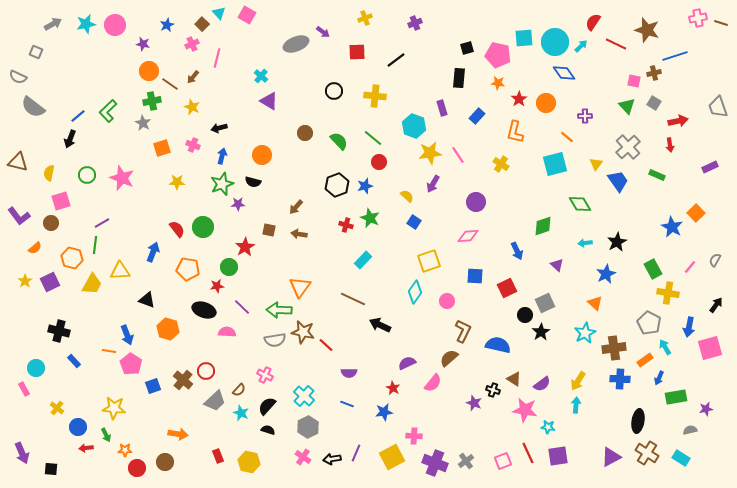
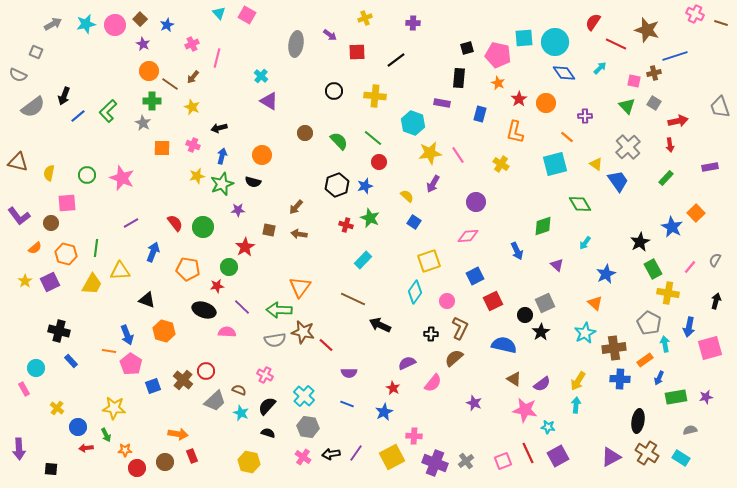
pink cross at (698, 18): moved 3 px left, 4 px up; rotated 36 degrees clockwise
purple cross at (415, 23): moved 2 px left; rotated 24 degrees clockwise
brown square at (202, 24): moved 62 px left, 5 px up
purple arrow at (323, 32): moved 7 px right, 3 px down
purple star at (143, 44): rotated 16 degrees clockwise
gray ellipse at (296, 44): rotated 60 degrees counterclockwise
cyan arrow at (581, 46): moved 19 px right, 22 px down
gray semicircle at (18, 77): moved 2 px up
orange star at (498, 83): rotated 16 degrees clockwise
green cross at (152, 101): rotated 12 degrees clockwise
gray semicircle at (33, 107): rotated 75 degrees counterclockwise
gray trapezoid at (718, 107): moved 2 px right
purple rectangle at (442, 108): moved 5 px up; rotated 63 degrees counterclockwise
blue rectangle at (477, 116): moved 3 px right, 2 px up; rotated 28 degrees counterclockwise
cyan hexagon at (414, 126): moved 1 px left, 3 px up
black arrow at (70, 139): moved 6 px left, 43 px up
orange square at (162, 148): rotated 18 degrees clockwise
yellow triangle at (596, 164): rotated 32 degrees counterclockwise
purple rectangle at (710, 167): rotated 14 degrees clockwise
green rectangle at (657, 175): moved 9 px right, 3 px down; rotated 70 degrees counterclockwise
yellow star at (177, 182): moved 20 px right, 6 px up; rotated 14 degrees counterclockwise
pink square at (61, 201): moved 6 px right, 2 px down; rotated 12 degrees clockwise
purple star at (238, 204): moved 6 px down
purple line at (102, 223): moved 29 px right
red semicircle at (177, 229): moved 2 px left, 6 px up
black star at (617, 242): moved 23 px right
cyan arrow at (585, 243): rotated 48 degrees counterclockwise
green line at (95, 245): moved 1 px right, 3 px down
orange hexagon at (72, 258): moved 6 px left, 4 px up
blue square at (475, 276): rotated 30 degrees counterclockwise
red square at (507, 288): moved 14 px left, 13 px down
black arrow at (716, 305): moved 4 px up; rotated 21 degrees counterclockwise
orange hexagon at (168, 329): moved 4 px left, 2 px down
brown L-shape at (463, 331): moved 3 px left, 3 px up
blue semicircle at (498, 345): moved 6 px right
cyan arrow at (665, 347): moved 3 px up; rotated 21 degrees clockwise
brown semicircle at (449, 358): moved 5 px right
blue rectangle at (74, 361): moved 3 px left
brown semicircle at (239, 390): rotated 112 degrees counterclockwise
black cross at (493, 390): moved 62 px left, 56 px up; rotated 16 degrees counterclockwise
purple star at (706, 409): moved 12 px up
blue star at (384, 412): rotated 18 degrees counterclockwise
gray hexagon at (308, 427): rotated 25 degrees counterclockwise
black semicircle at (268, 430): moved 3 px down
purple arrow at (22, 453): moved 3 px left, 4 px up; rotated 20 degrees clockwise
purple line at (356, 453): rotated 12 degrees clockwise
red rectangle at (218, 456): moved 26 px left
purple square at (558, 456): rotated 20 degrees counterclockwise
black arrow at (332, 459): moved 1 px left, 5 px up
